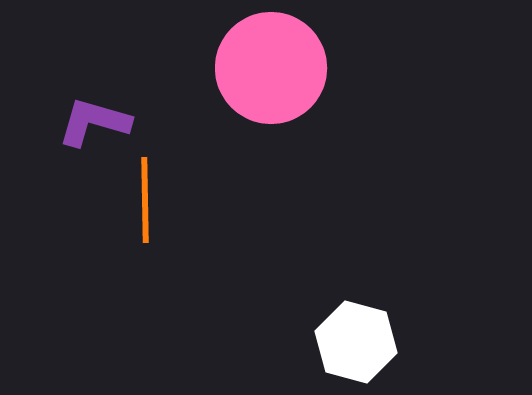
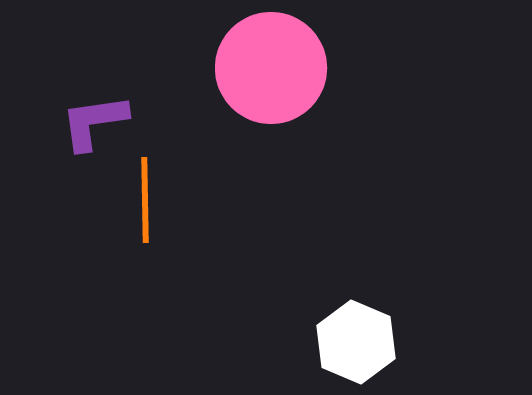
purple L-shape: rotated 24 degrees counterclockwise
white hexagon: rotated 8 degrees clockwise
